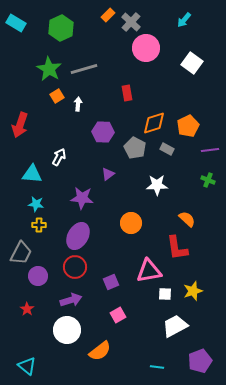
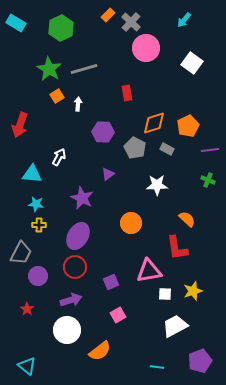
purple star at (82, 198): rotated 20 degrees clockwise
